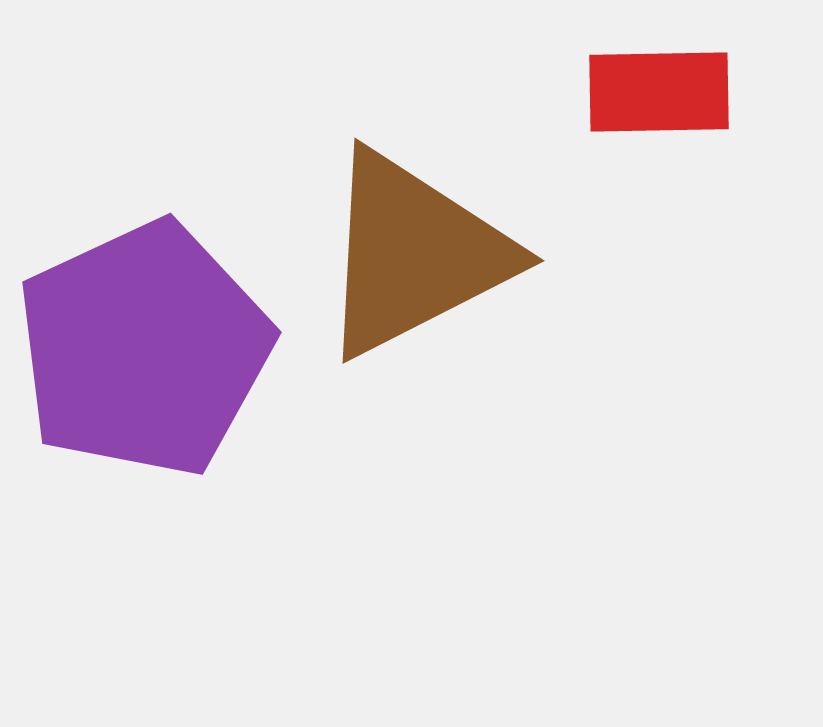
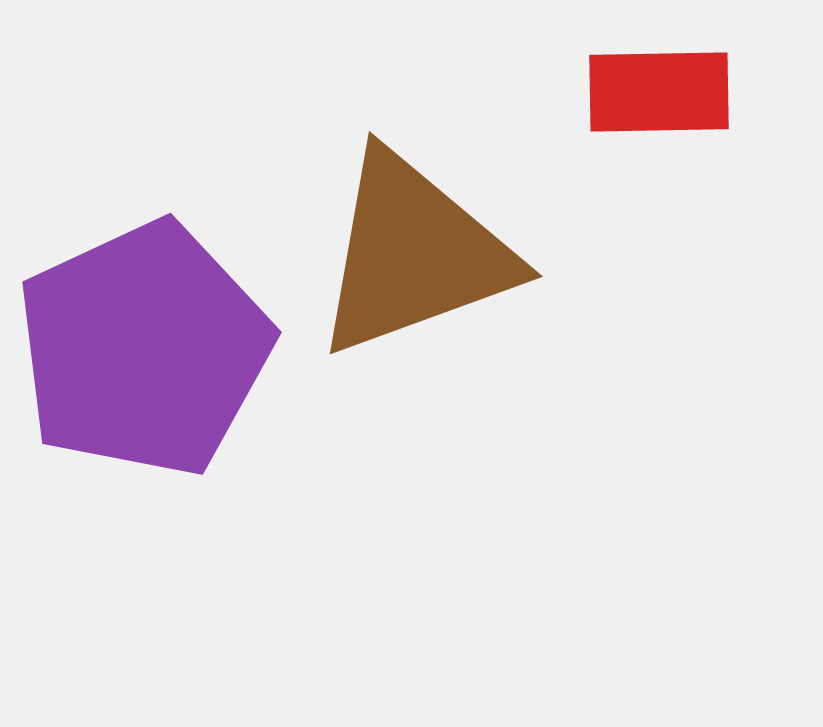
brown triangle: rotated 7 degrees clockwise
